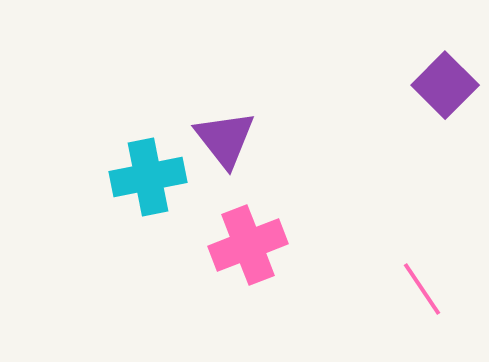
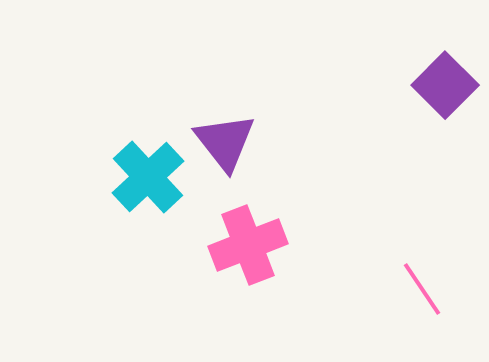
purple triangle: moved 3 px down
cyan cross: rotated 32 degrees counterclockwise
